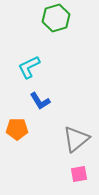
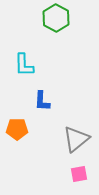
green hexagon: rotated 16 degrees counterclockwise
cyan L-shape: moved 5 px left, 2 px up; rotated 65 degrees counterclockwise
blue L-shape: moved 2 px right; rotated 35 degrees clockwise
